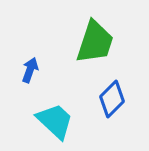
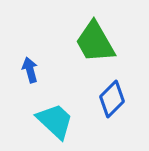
green trapezoid: rotated 132 degrees clockwise
blue arrow: rotated 35 degrees counterclockwise
